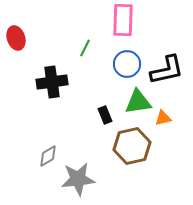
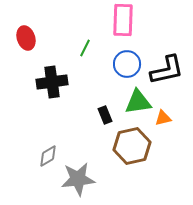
red ellipse: moved 10 px right
